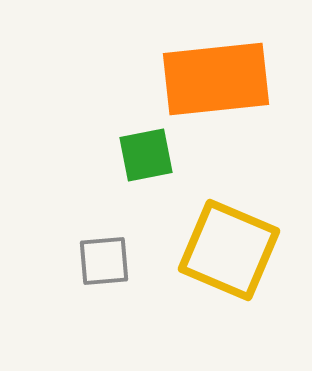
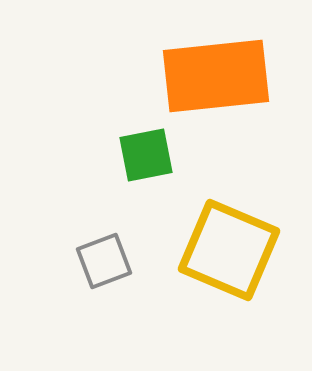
orange rectangle: moved 3 px up
gray square: rotated 16 degrees counterclockwise
